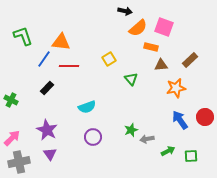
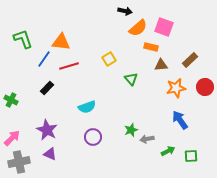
green L-shape: moved 3 px down
red line: rotated 18 degrees counterclockwise
red circle: moved 30 px up
purple triangle: rotated 32 degrees counterclockwise
